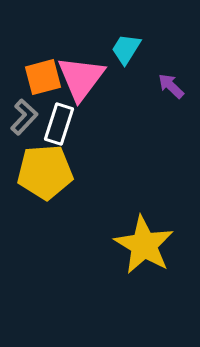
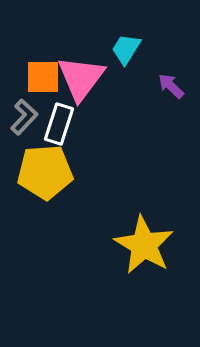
orange square: rotated 15 degrees clockwise
